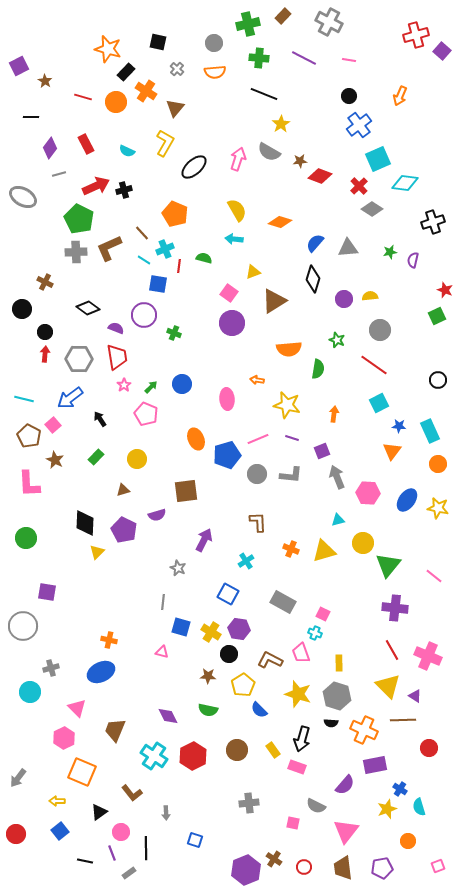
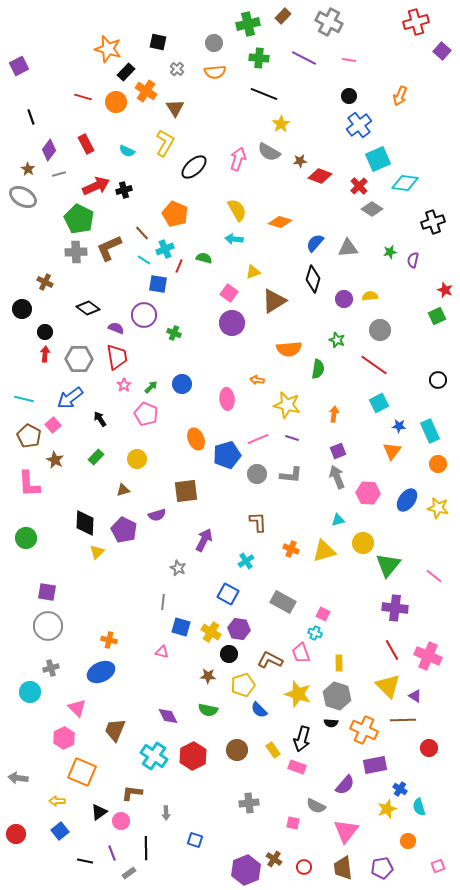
red cross at (416, 35): moved 13 px up
brown star at (45, 81): moved 17 px left, 88 px down
brown triangle at (175, 108): rotated 12 degrees counterclockwise
black line at (31, 117): rotated 70 degrees clockwise
purple diamond at (50, 148): moved 1 px left, 2 px down
red line at (179, 266): rotated 16 degrees clockwise
purple square at (322, 451): moved 16 px right
gray circle at (23, 626): moved 25 px right
yellow pentagon at (243, 685): rotated 15 degrees clockwise
gray arrow at (18, 778): rotated 60 degrees clockwise
brown L-shape at (132, 793): rotated 135 degrees clockwise
pink circle at (121, 832): moved 11 px up
